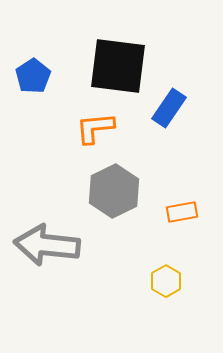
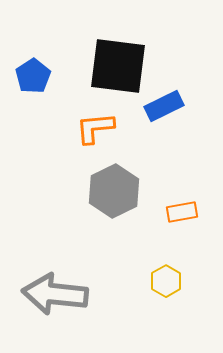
blue rectangle: moved 5 px left, 2 px up; rotated 30 degrees clockwise
gray arrow: moved 8 px right, 49 px down
